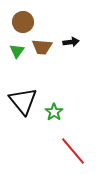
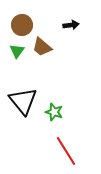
brown circle: moved 1 px left, 3 px down
black arrow: moved 17 px up
brown trapezoid: rotated 35 degrees clockwise
green star: rotated 18 degrees counterclockwise
red line: moved 7 px left; rotated 8 degrees clockwise
